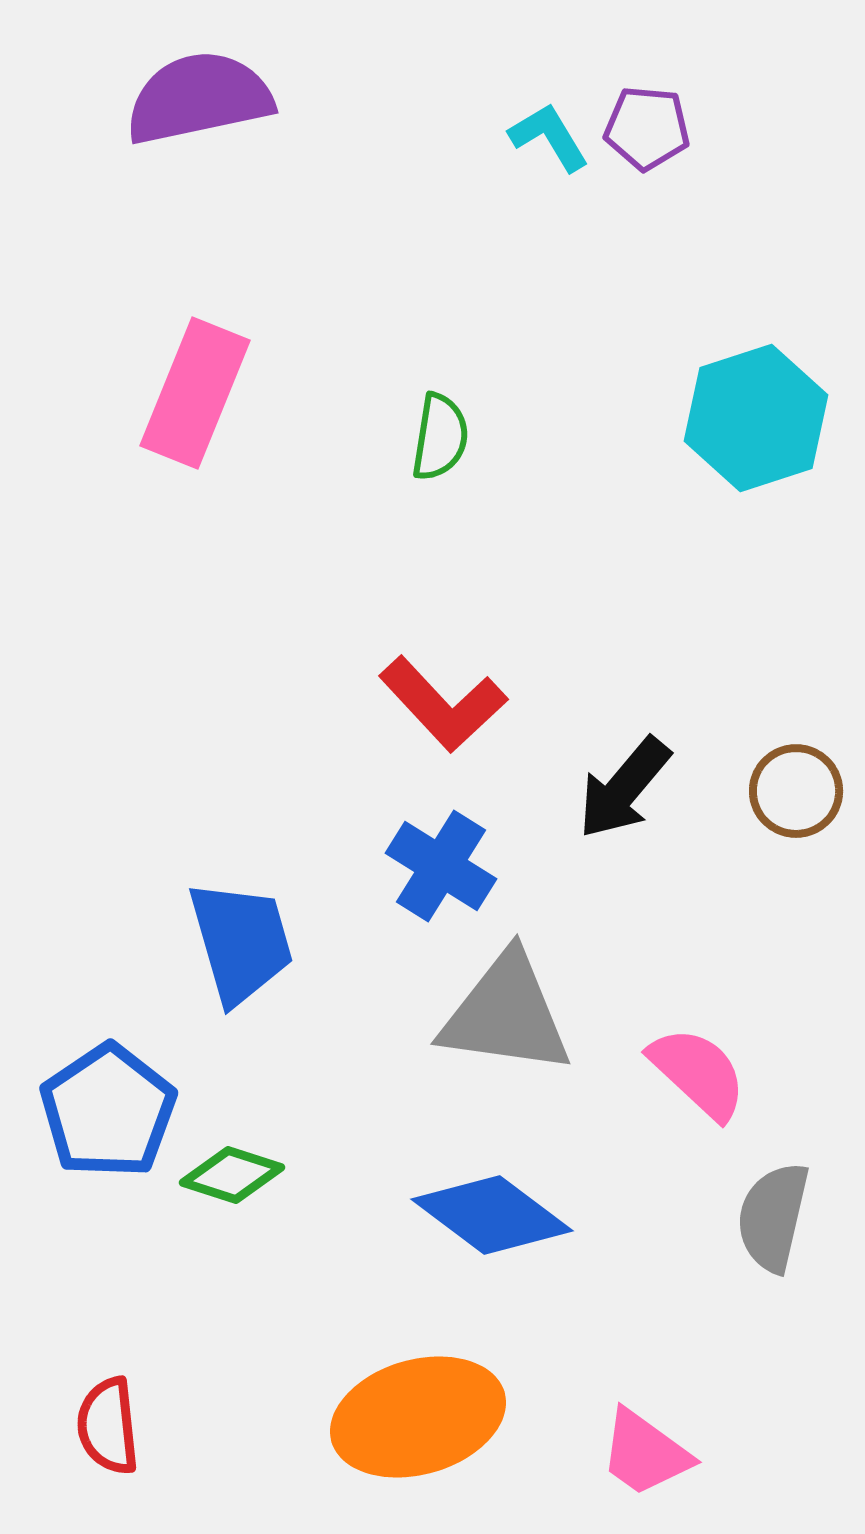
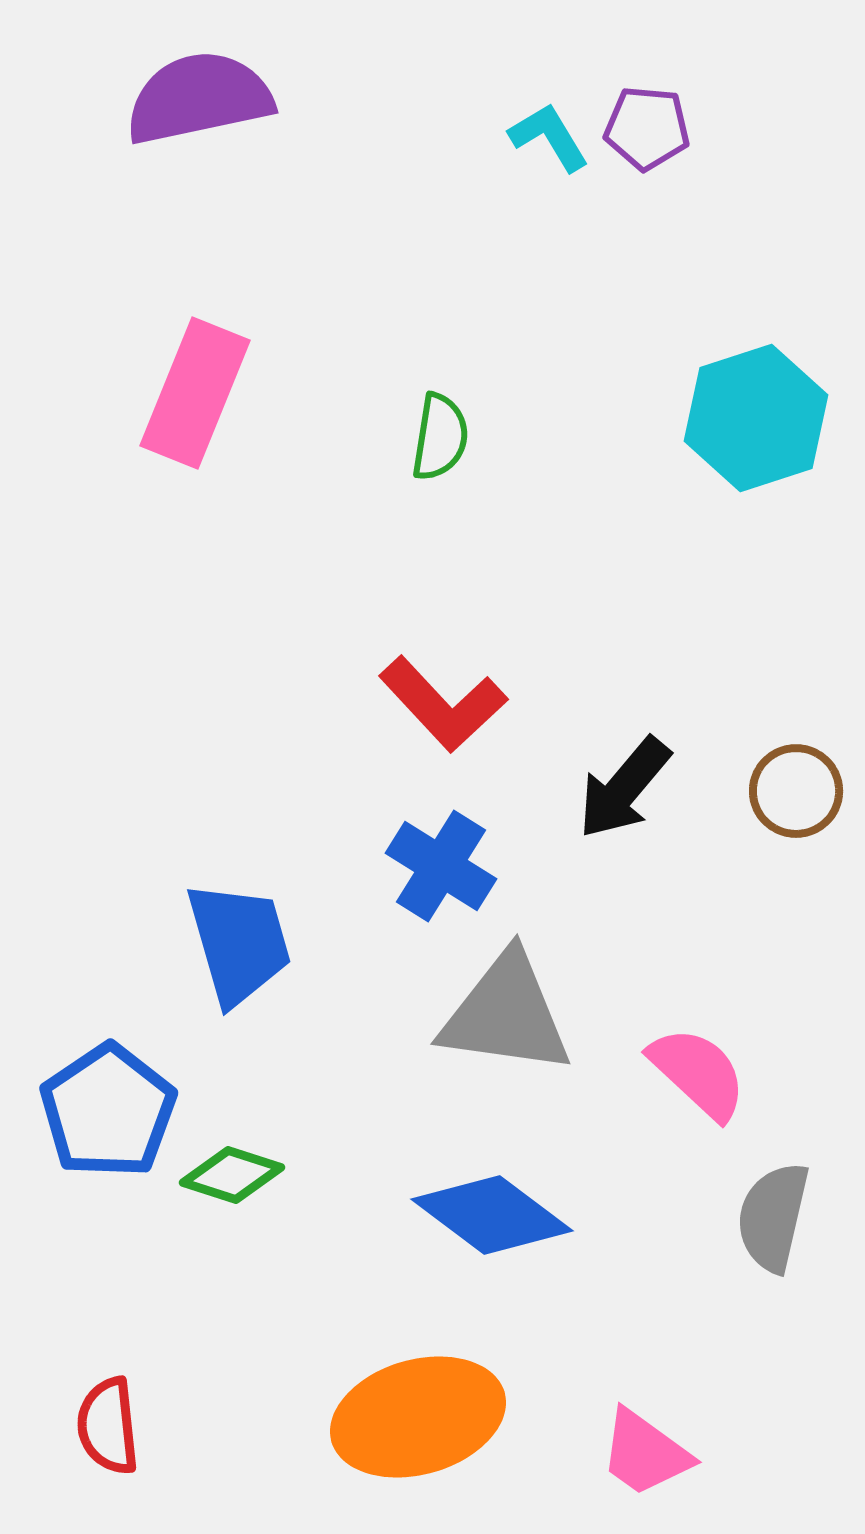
blue trapezoid: moved 2 px left, 1 px down
